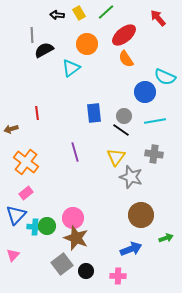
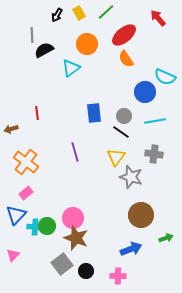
black arrow: rotated 64 degrees counterclockwise
black line: moved 2 px down
